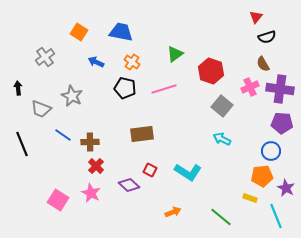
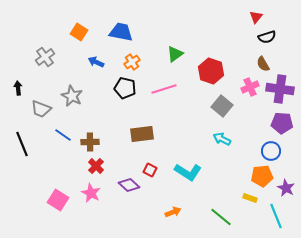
orange cross: rotated 21 degrees clockwise
